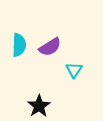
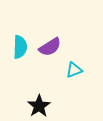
cyan semicircle: moved 1 px right, 2 px down
cyan triangle: rotated 36 degrees clockwise
